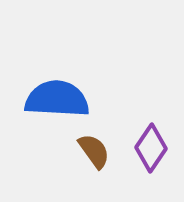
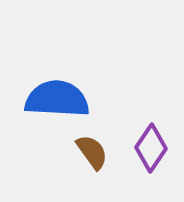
brown semicircle: moved 2 px left, 1 px down
